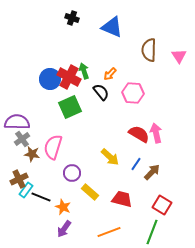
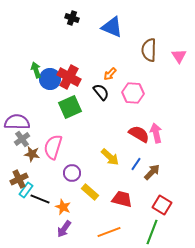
green arrow: moved 48 px left, 1 px up
black line: moved 1 px left, 2 px down
